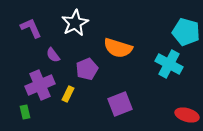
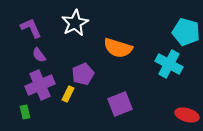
purple semicircle: moved 14 px left
purple pentagon: moved 4 px left, 5 px down
